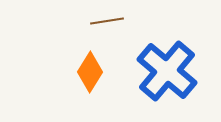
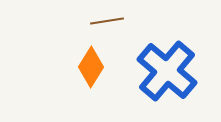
orange diamond: moved 1 px right, 5 px up
